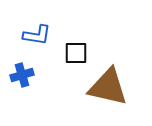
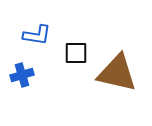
brown triangle: moved 9 px right, 14 px up
